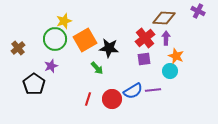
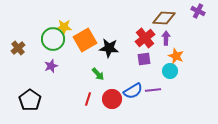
yellow star: moved 6 px down; rotated 21 degrees clockwise
green circle: moved 2 px left
green arrow: moved 1 px right, 6 px down
black pentagon: moved 4 px left, 16 px down
